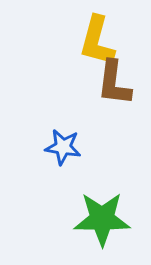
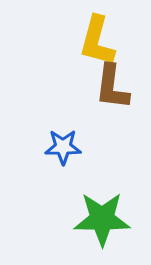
brown L-shape: moved 2 px left, 4 px down
blue star: rotated 9 degrees counterclockwise
